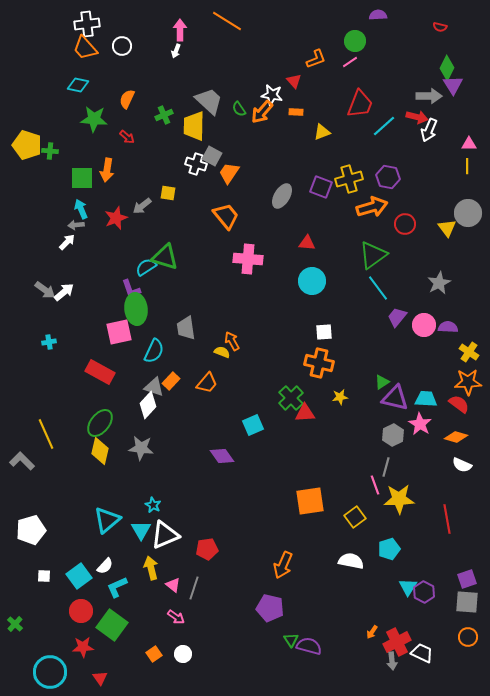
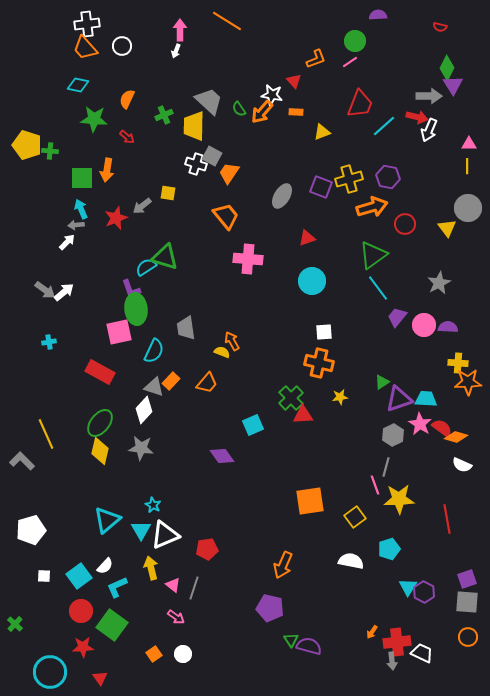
gray circle at (468, 213): moved 5 px up
red triangle at (307, 243): moved 5 px up; rotated 24 degrees counterclockwise
yellow cross at (469, 352): moved 11 px left, 11 px down; rotated 30 degrees counterclockwise
purple triangle at (395, 398): moved 4 px right, 1 px down; rotated 32 degrees counterclockwise
red semicircle at (459, 404): moved 17 px left, 24 px down
white diamond at (148, 405): moved 4 px left, 5 px down
red triangle at (305, 413): moved 2 px left, 2 px down
red cross at (397, 642): rotated 20 degrees clockwise
